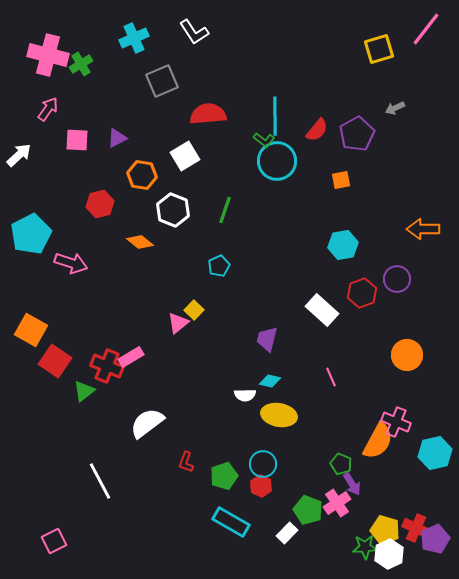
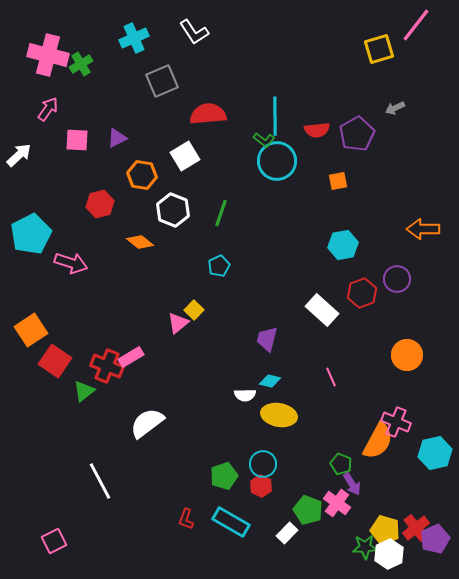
pink line at (426, 29): moved 10 px left, 4 px up
red semicircle at (317, 130): rotated 45 degrees clockwise
orange square at (341, 180): moved 3 px left, 1 px down
green line at (225, 210): moved 4 px left, 3 px down
orange square at (31, 330): rotated 28 degrees clockwise
red L-shape at (186, 462): moved 57 px down
pink cross at (337, 503): rotated 20 degrees counterclockwise
red cross at (416, 528): rotated 28 degrees clockwise
